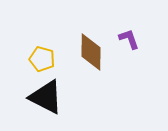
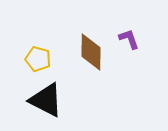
yellow pentagon: moved 4 px left
black triangle: moved 3 px down
